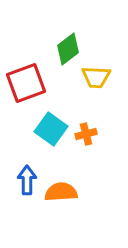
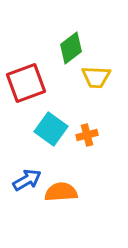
green diamond: moved 3 px right, 1 px up
orange cross: moved 1 px right, 1 px down
blue arrow: rotated 60 degrees clockwise
